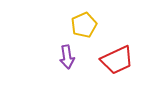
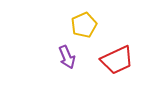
purple arrow: rotated 15 degrees counterclockwise
